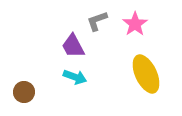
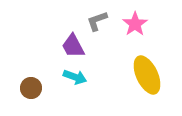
yellow ellipse: moved 1 px right, 1 px down
brown circle: moved 7 px right, 4 px up
